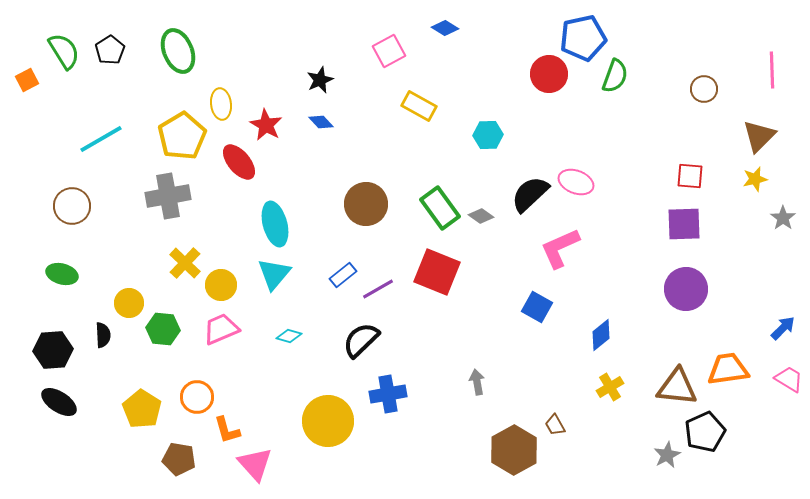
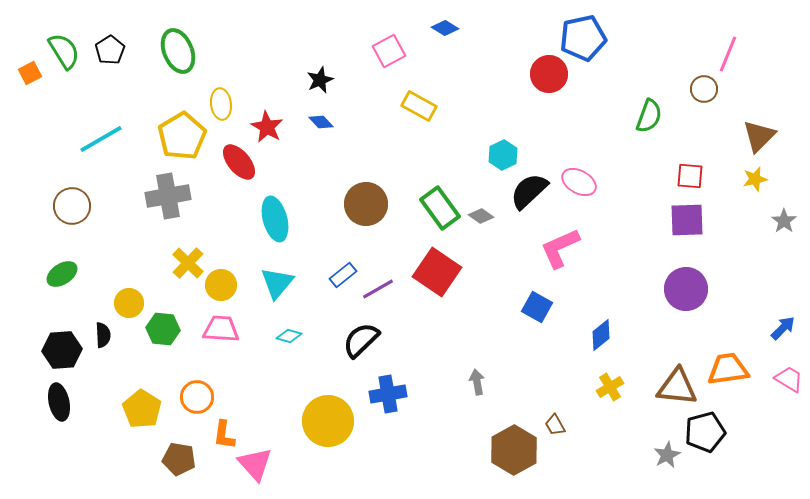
pink line at (772, 70): moved 44 px left, 16 px up; rotated 24 degrees clockwise
green semicircle at (615, 76): moved 34 px right, 40 px down
orange square at (27, 80): moved 3 px right, 7 px up
red star at (266, 125): moved 1 px right, 2 px down
cyan hexagon at (488, 135): moved 15 px right, 20 px down; rotated 24 degrees counterclockwise
pink ellipse at (576, 182): moved 3 px right; rotated 8 degrees clockwise
black semicircle at (530, 194): moved 1 px left, 3 px up
gray star at (783, 218): moved 1 px right, 3 px down
cyan ellipse at (275, 224): moved 5 px up
purple square at (684, 224): moved 3 px right, 4 px up
yellow cross at (185, 263): moved 3 px right
red square at (437, 272): rotated 12 degrees clockwise
green ellipse at (62, 274): rotated 48 degrees counterclockwise
cyan triangle at (274, 274): moved 3 px right, 9 px down
pink trapezoid at (221, 329): rotated 27 degrees clockwise
black hexagon at (53, 350): moved 9 px right
black ellipse at (59, 402): rotated 45 degrees clockwise
orange L-shape at (227, 430): moved 3 px left, 5 px down; rotated 24 degrees clockwise
black pentagon at (705, 432): rotated 9 degrees clockwise
